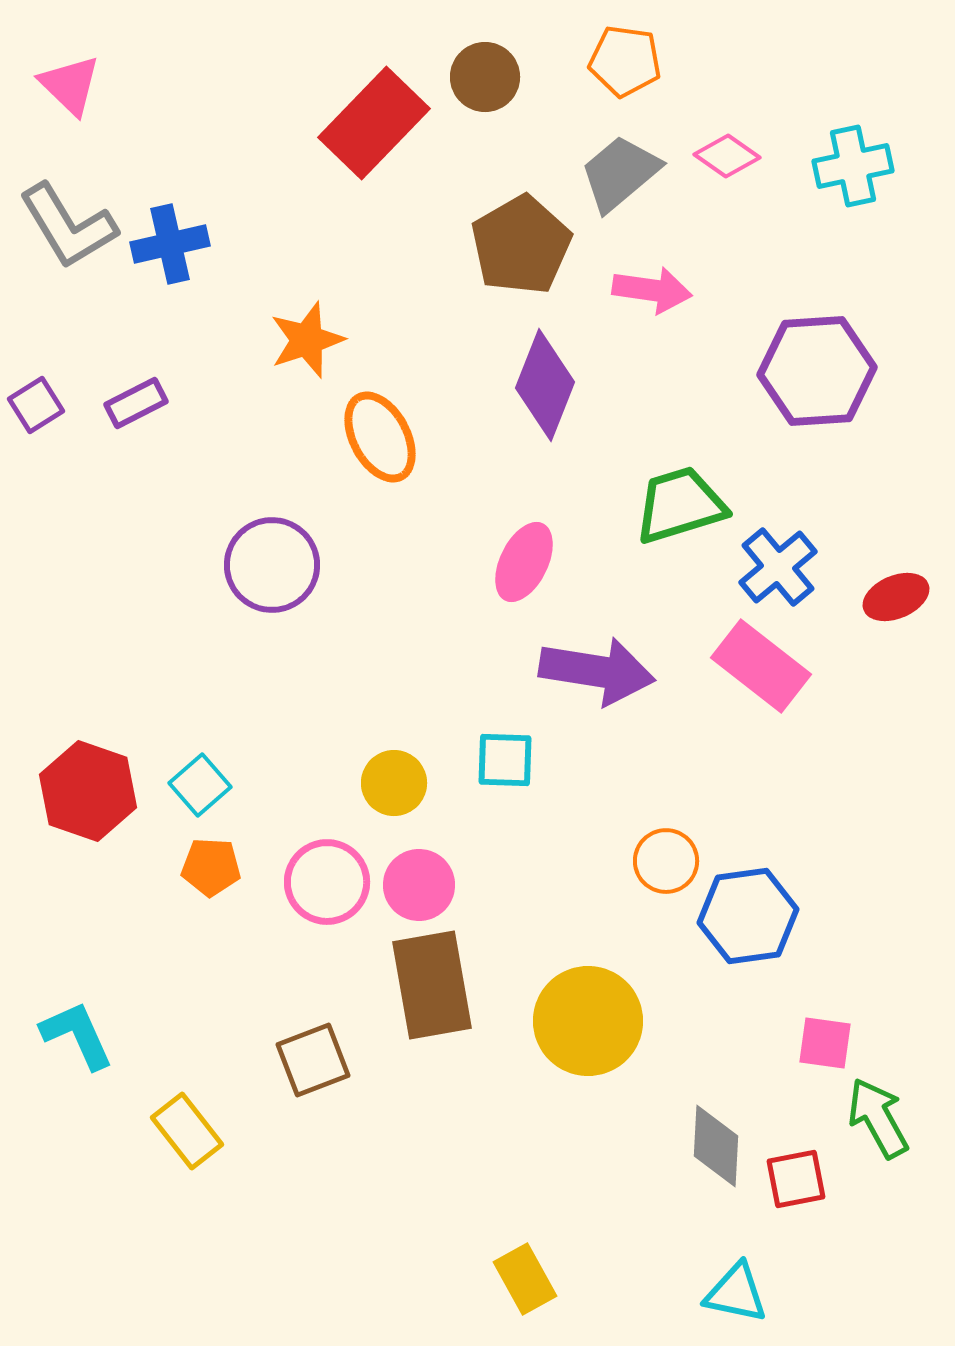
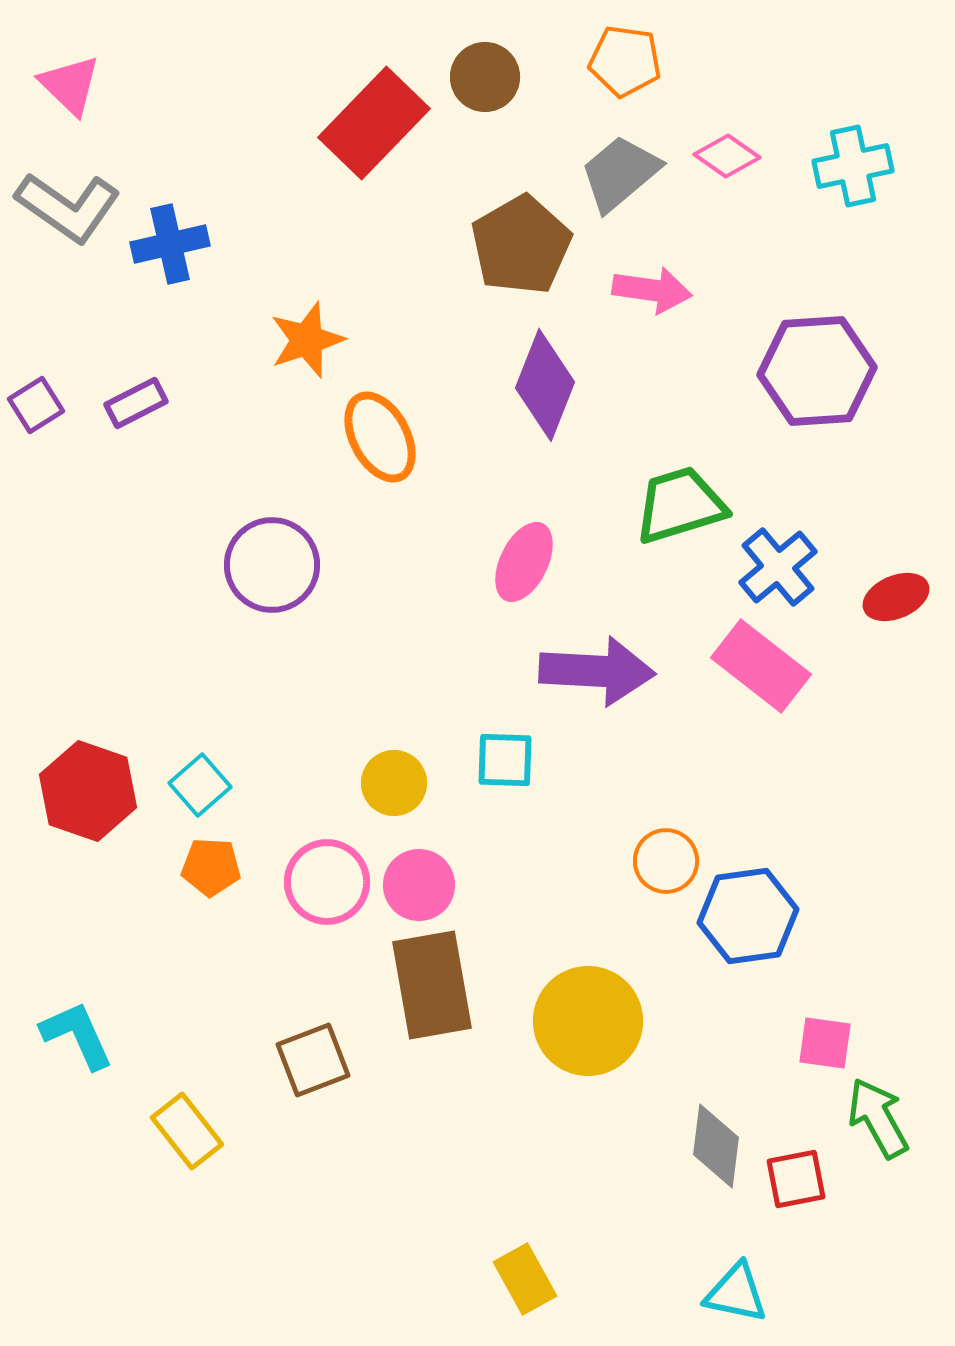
gray L-shape at (68, 226): moved 19 px up; rotated 24 degrees counterclockwise
purple arrow at (597, 671): rotated 6 degrees counterclockwise
gray diamond at (716, 1146): rotated 4 degrees clockwise
